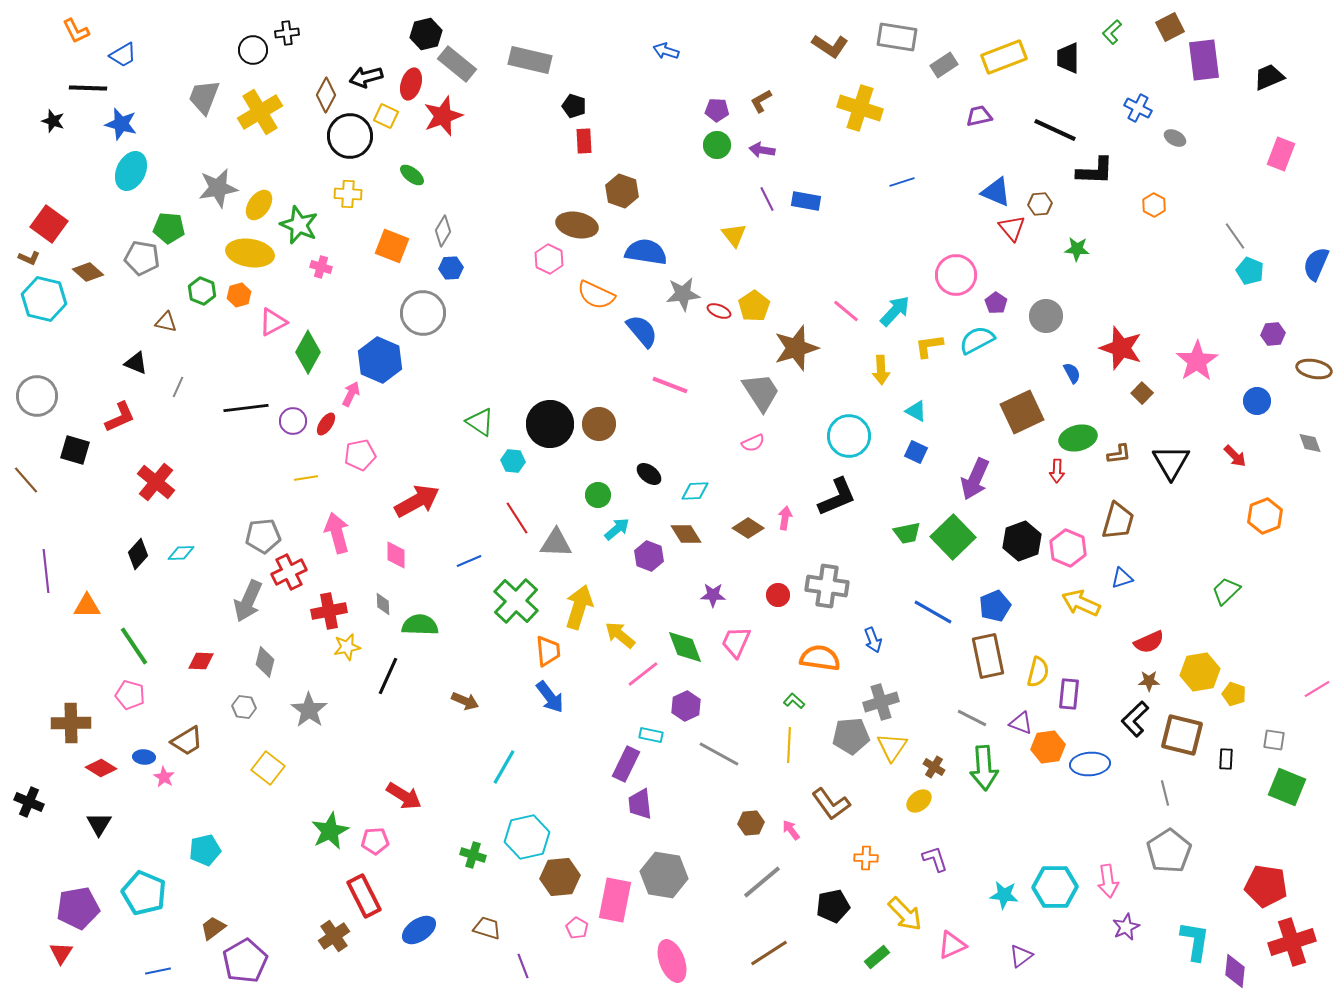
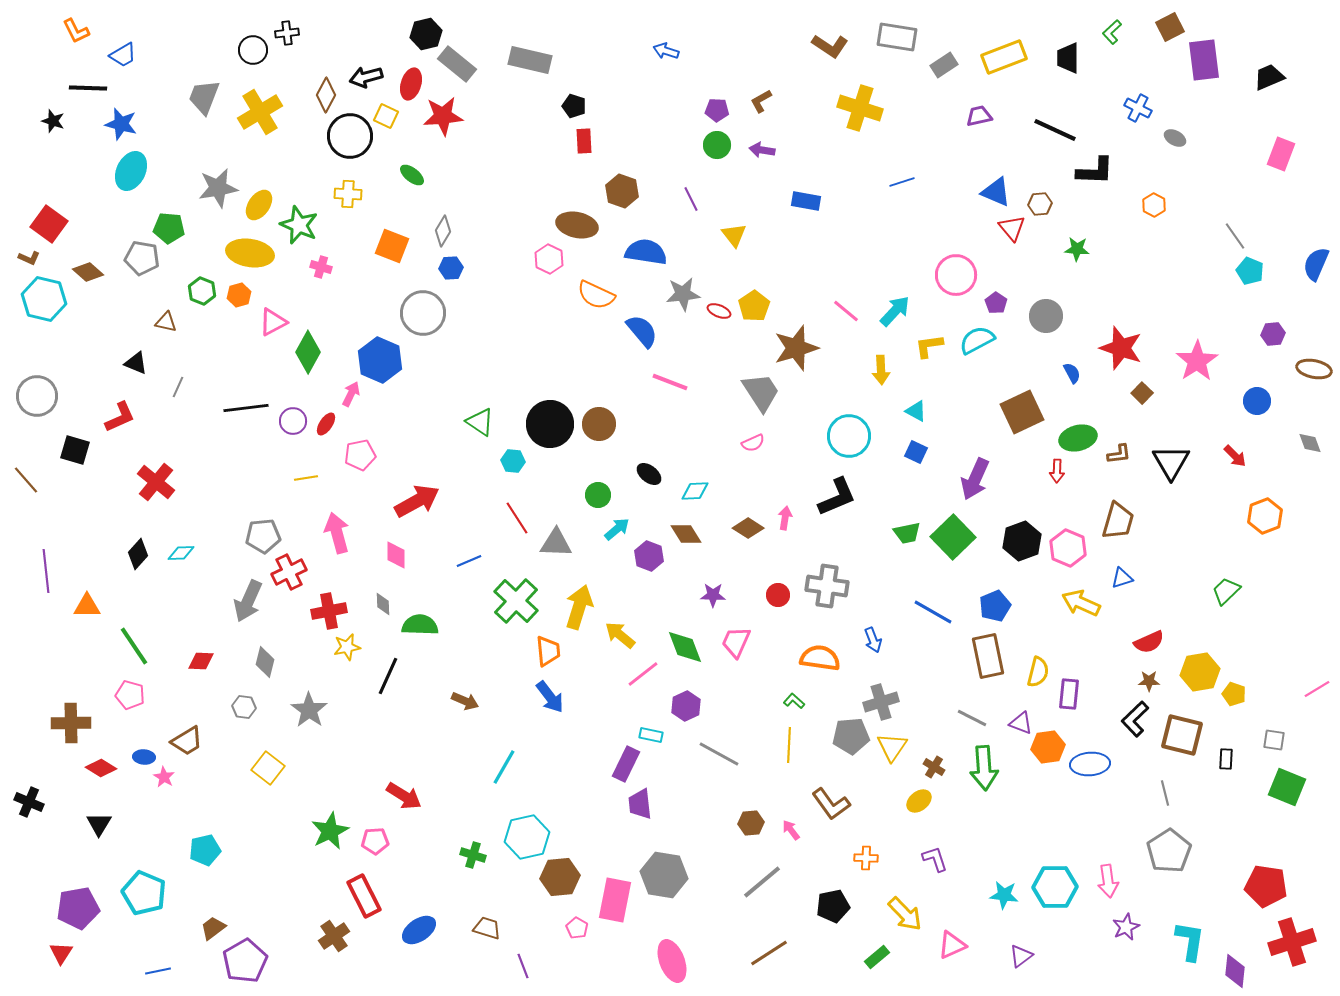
red star at (443, 116): rotated 15 degrees clockwise
purple line at (767, 199): moved 76 px left
pink line at (670, 385): moved 3 px up
cyan L-shape at (1195, 941): moved 5 px left
